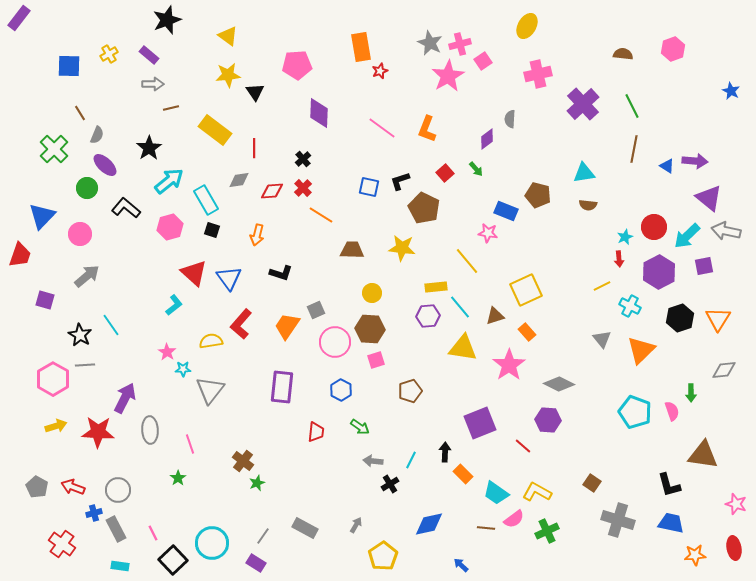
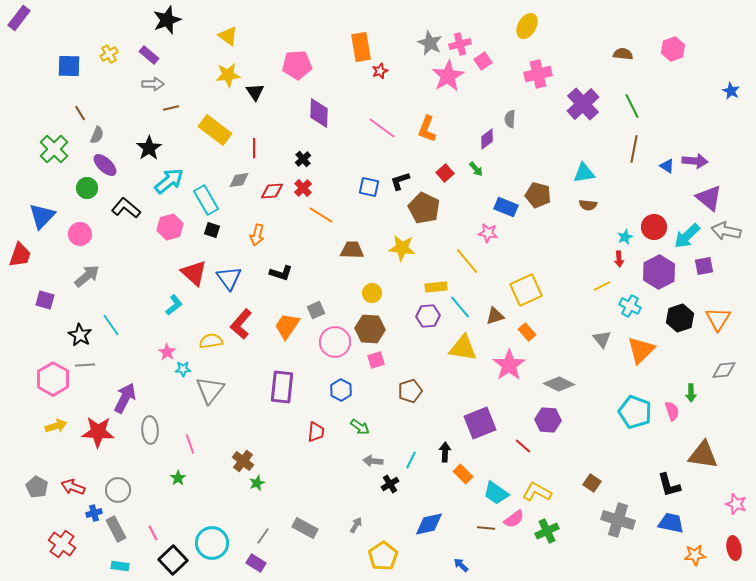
blue rectangle at (506, 211): moved 4 px up
